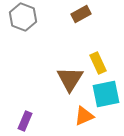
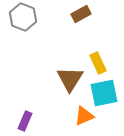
cyan square: moved 2 px left, 1 px up
